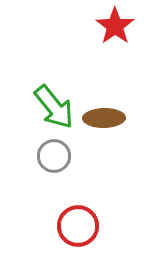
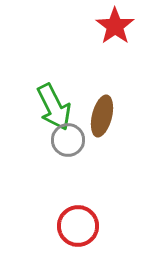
green arrow: rotated 12 degrees clockwise
brown ellipse: moved 2 px left, 2 px up; rotated 75 degrees counterclockwise
gray circle: moved 14 px right, 16 px up
